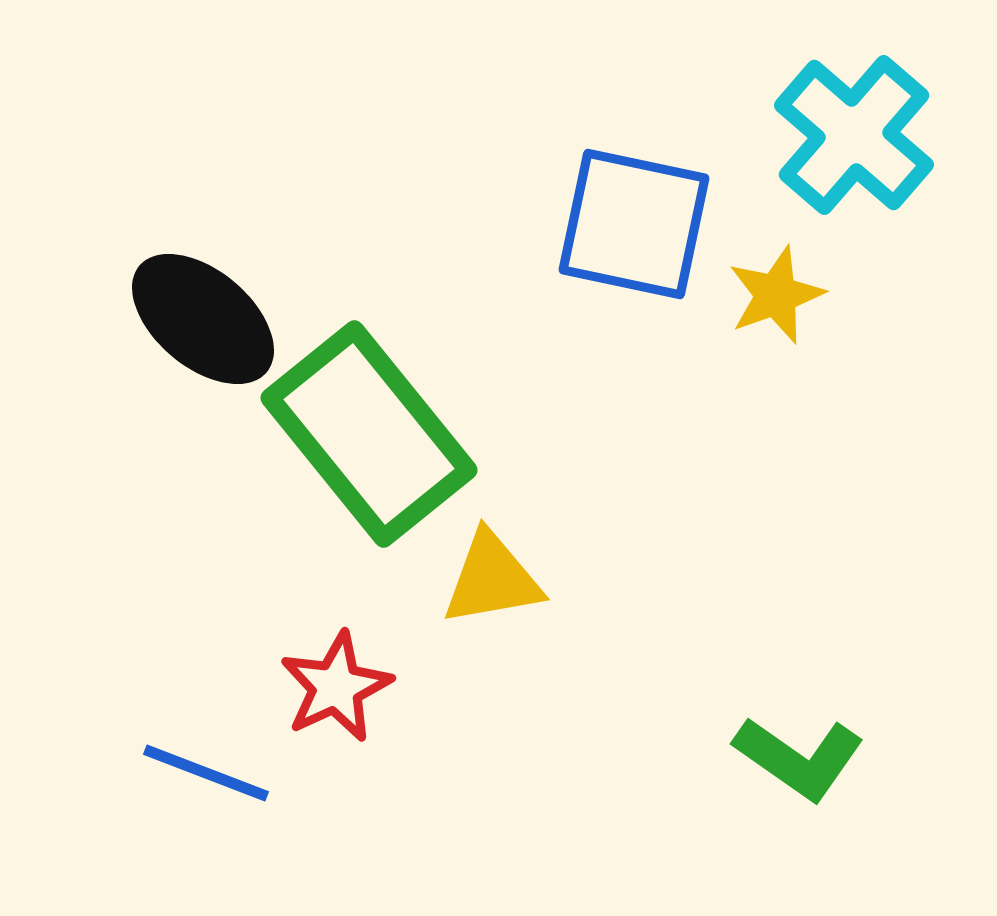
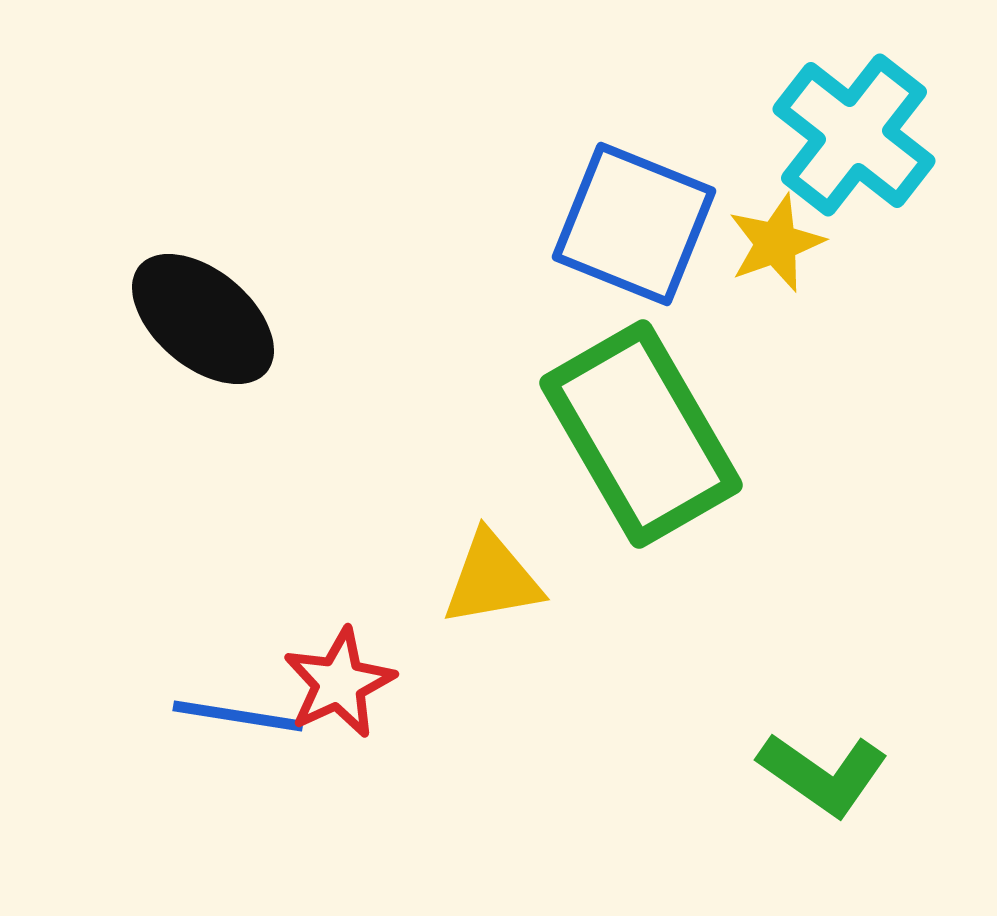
cyan cross: rotated 3 degrees counterclockwise
blue square: rotated 10 degrees clockwise
yellow star: moved 52 px up
green rectangle: moved 272 px right; rotated 9 degrees clockwise
red star: moved 3 px right, 4 px up
green L-shape: moved 24 px right, 16 px down
blue line: moved 32 px right, 57 px up; rotated 12 degrees counterclockwise
